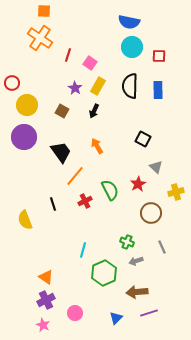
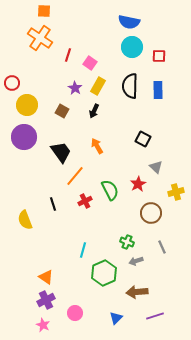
purple line: moved 6 px right, 3 px down
